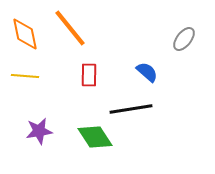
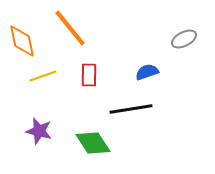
orange diamond: moved 3 px left, 7 px down
gray ellipse: rotated 25 degrees clockwise
blue semicircle: rotated 60 degrees counterclockwise
yellow line: moved 18 px right; rotated 24 degrees counterclockwise
purple star: rotated 24 degrees clockwise
green diamond: moved 2 px left, 6 px down
